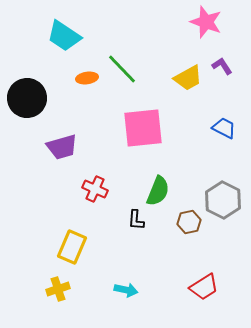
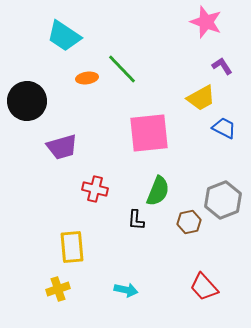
yellow trapezoid: moved 13 px right, 20 px down
black circle: moved 3 px down
pink square: moved 6 px right, 5 px down
red cross: rotated 10 degrees counterclockwise
gray hexagon: rotated 12 degrees clockwise
yellow rectangle: rotated 28 degrees counterclockwise
red trapezoid: rotated 80 degrees clockwise
